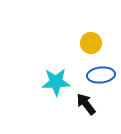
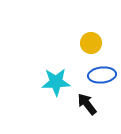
blue ellipse: moved 1 px right
black arrow: moved 1 px right
